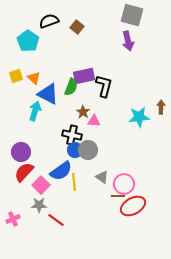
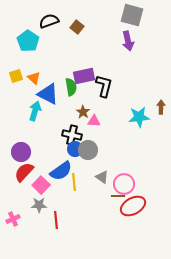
green semicircle: rotated 30 degrees counterclockwise
blue circle: moved 1 px up
red line: rotated 48 degrees clockwise
